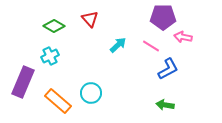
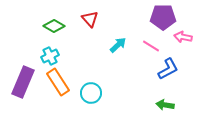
orange rectangle: moved 19 px up; rotated 16 degrees clockwise
